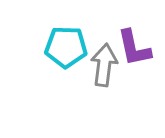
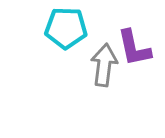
cyan pentagon: moved 19 px up
